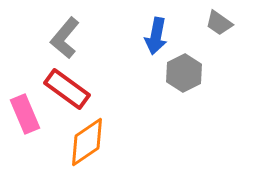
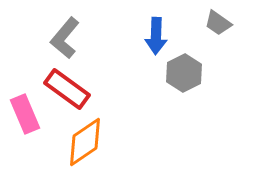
gray trapezoid: moved 1 px left
blue arrow: rotated 9 degrees counterclockwise
orange diamond: moved 2 px left
